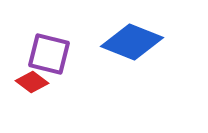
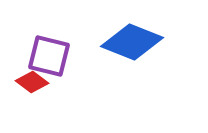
purple square: moved 2 px down
